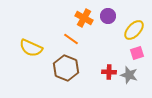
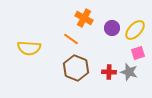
purple circle: moved 4 px right, 12 px down
yellow ellipse: moved 1 px right
yellow semicircle: moved 2 px left; rotated 20 degrees counterclockwise
pink square: moved 1 px right
brown hexagon: moved 10 px right
gray star: moved 3 px up
